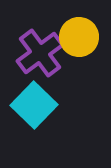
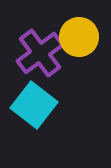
cyan square: rotated 6 degrees counterclockwise
